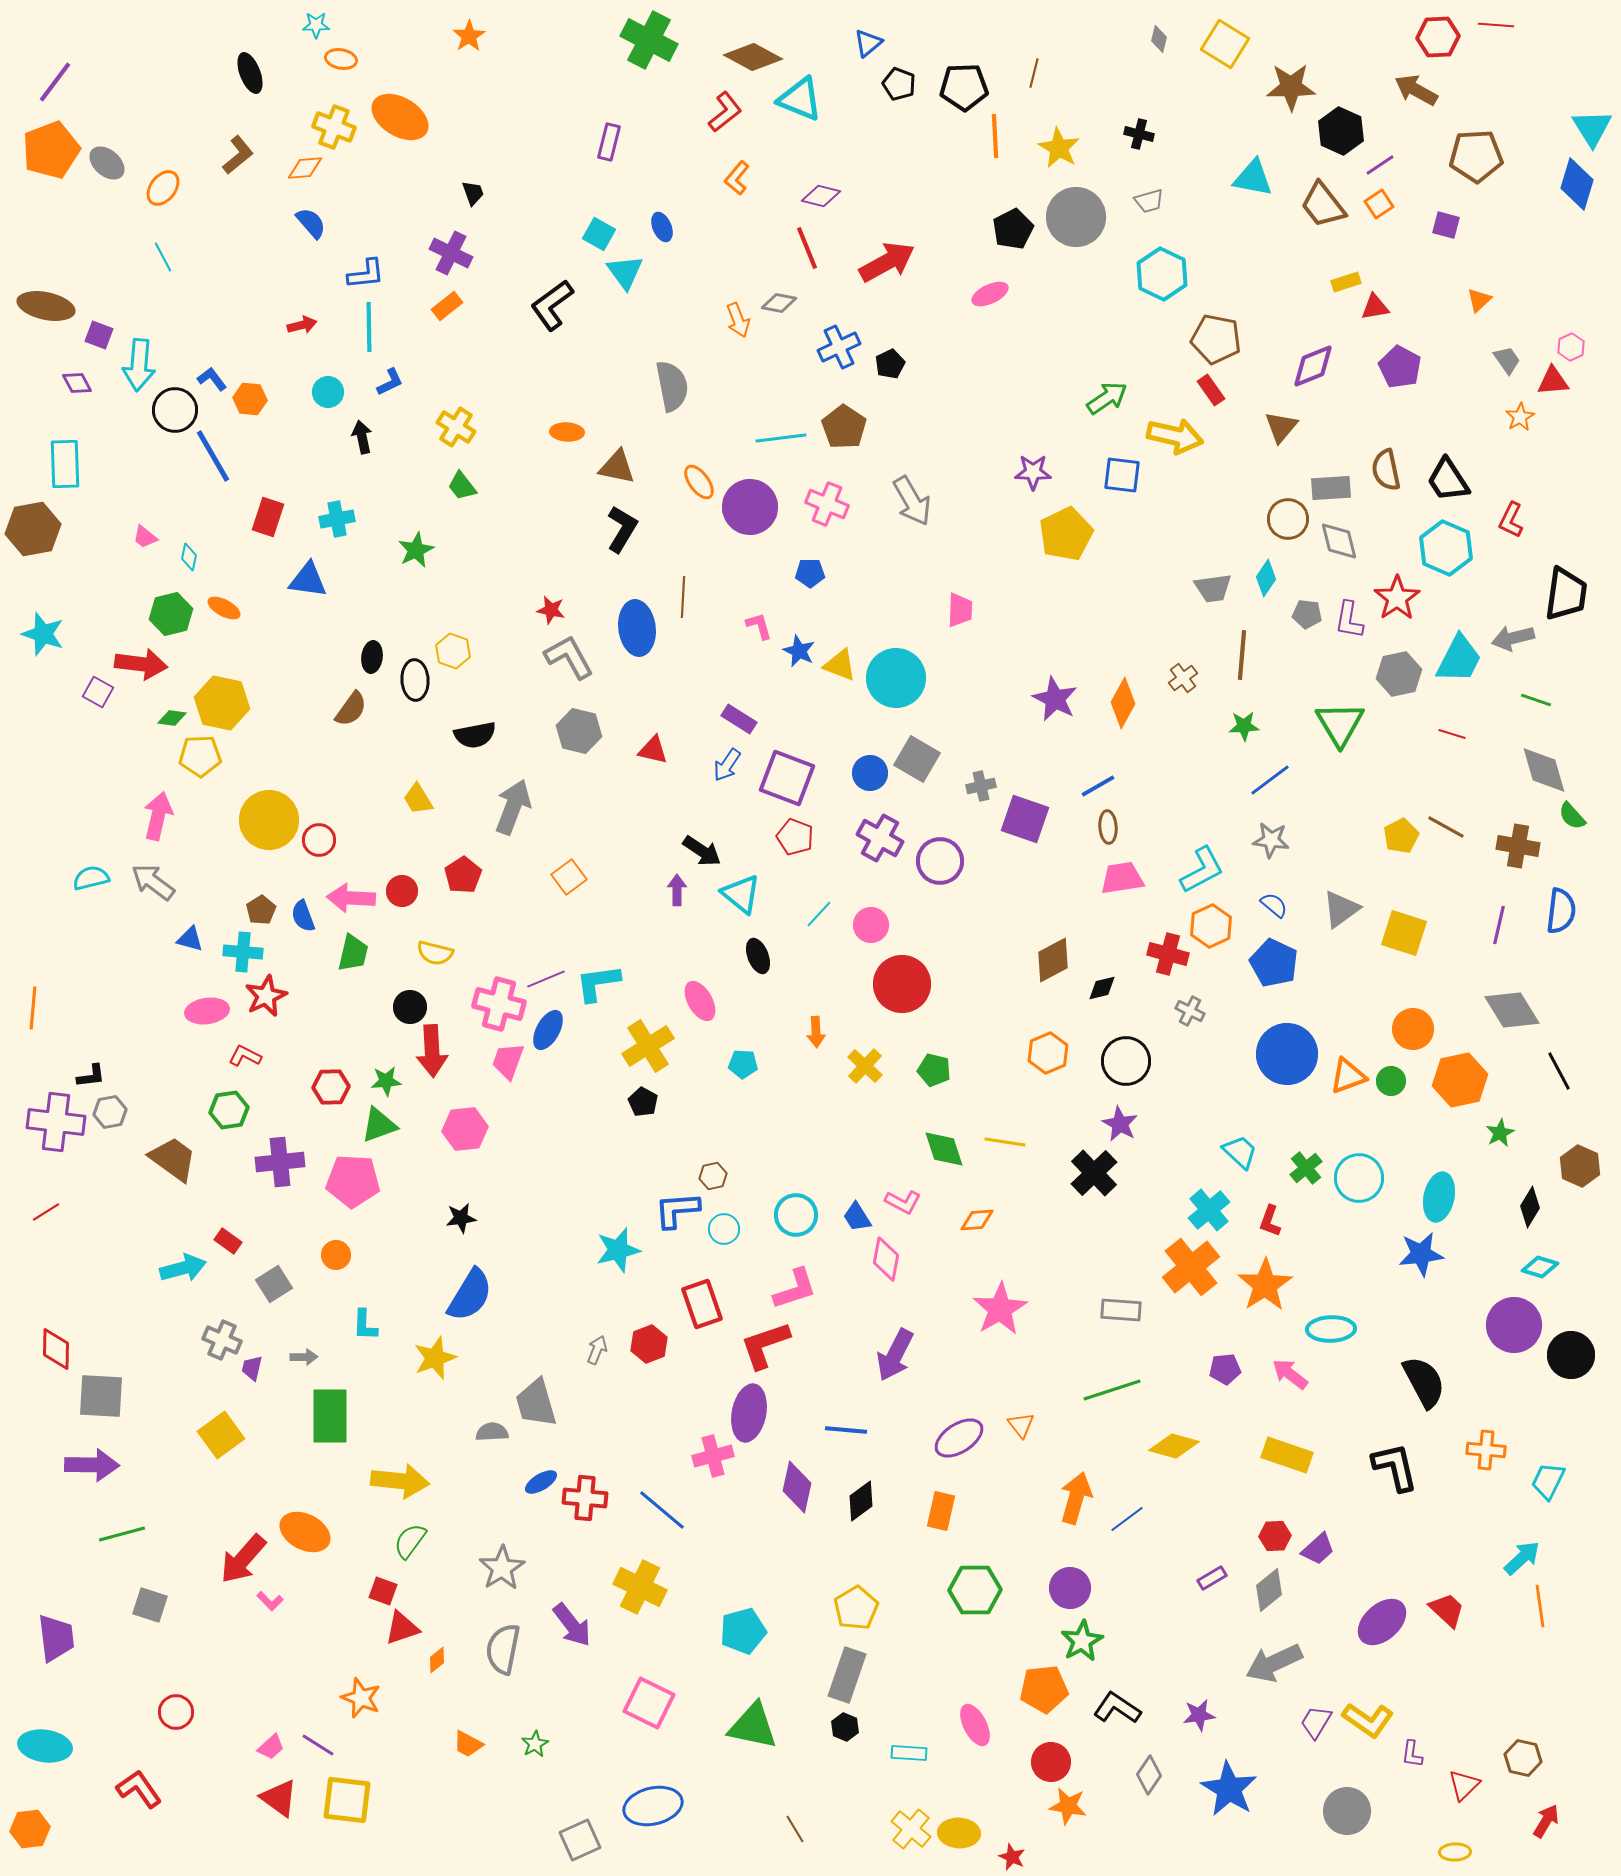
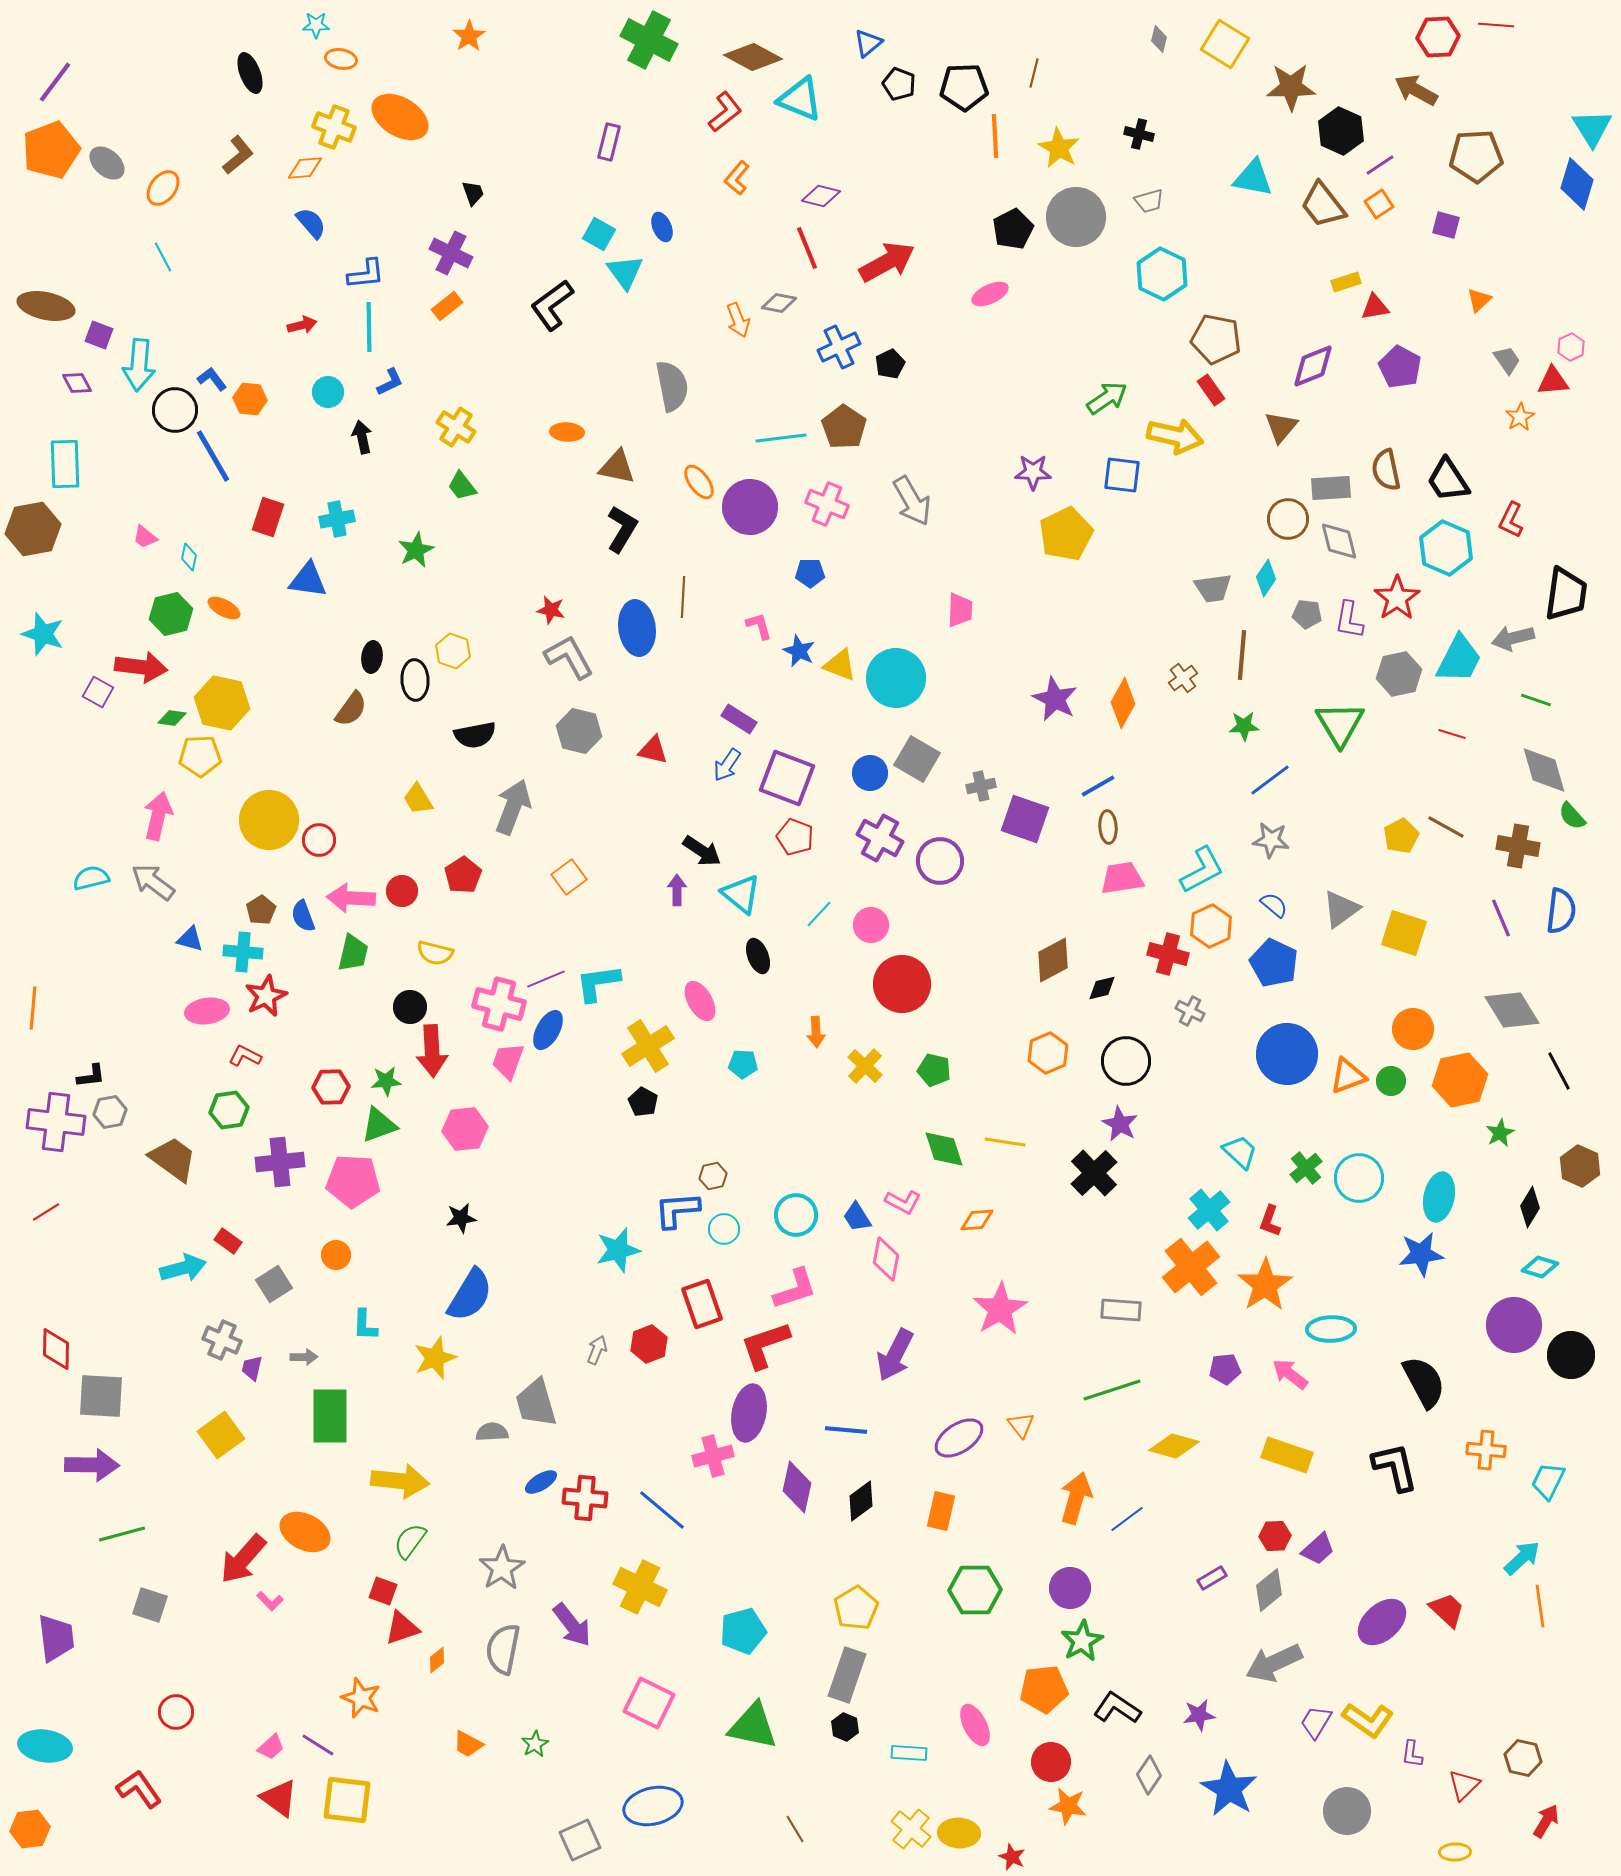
red arrow at (141, 664): moved 3 px down
purple line at (1499, 925): moved 2 px right, 7 px up; rotated 36 degrees counterclockwise
